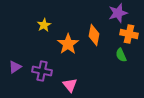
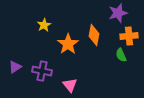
orange cross: moved 2 px down; rotated 18 degrees counterclockwise
